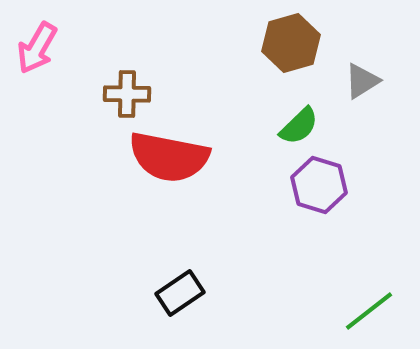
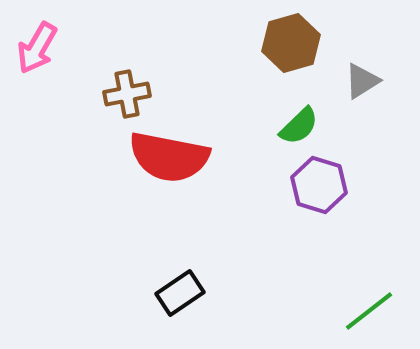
brown cross: rotated 12 degrees counterclockwise
